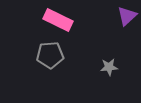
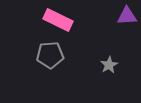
purple triangle: rotated 40 degrees clockwise
gray star: moved 2 px up; rotated 24 degrees counterclockwise
